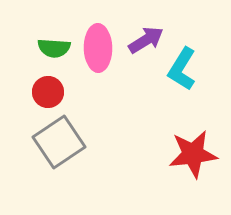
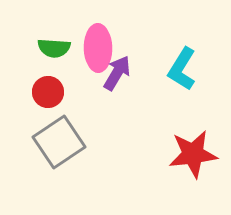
purple arrow: moved 29 px left, 33 px down; rotated 27 degrees counterclockwise
